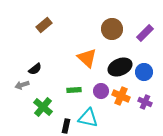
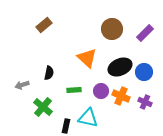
black semicircle: moved 14 px right, 4 px down; rotated 40 degrees counterclockwise
